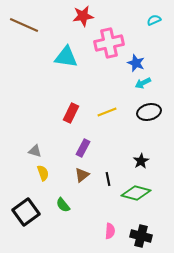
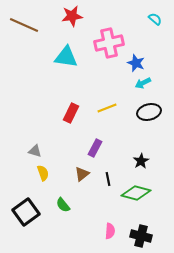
red star: moved 11 px left
cyan semicircle: moved 1 px right, 1 px up; rotated 64 degrees clockwise
yellow line: moved 4 px up
purple rectangle: moved 12 px right
brown triangle: moved 1 px up
